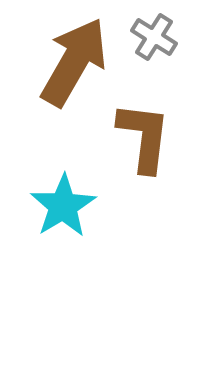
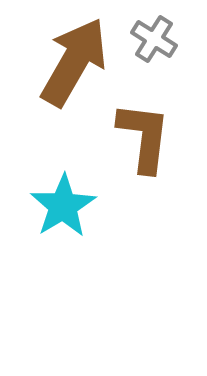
gray cross: moved 2 px down
